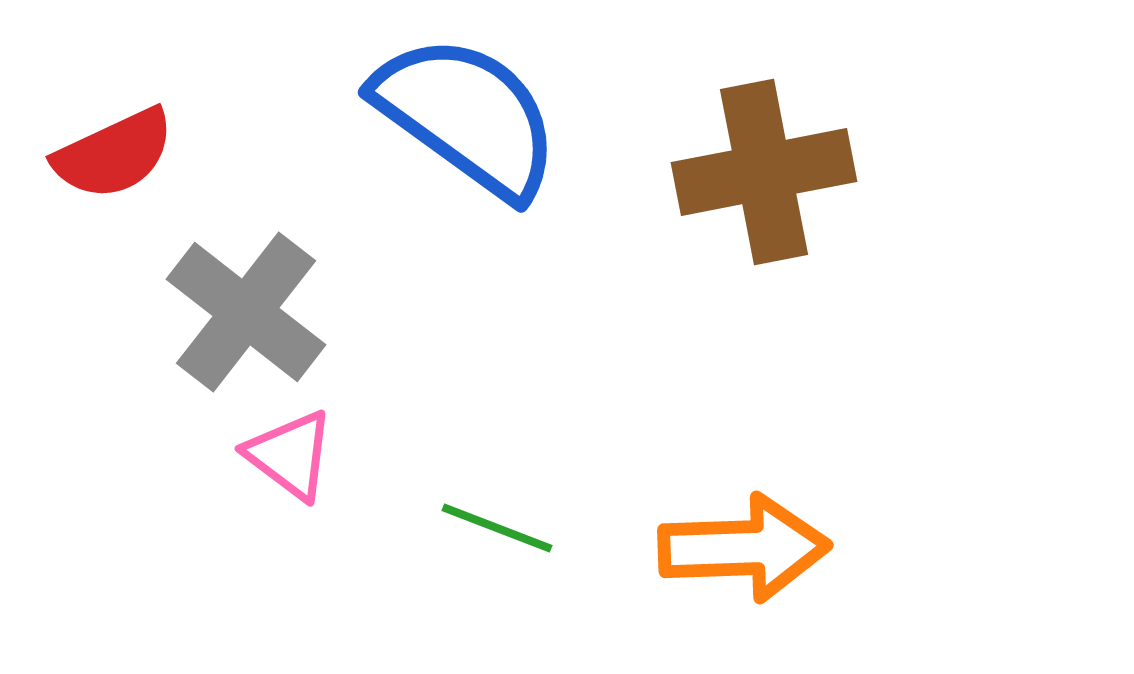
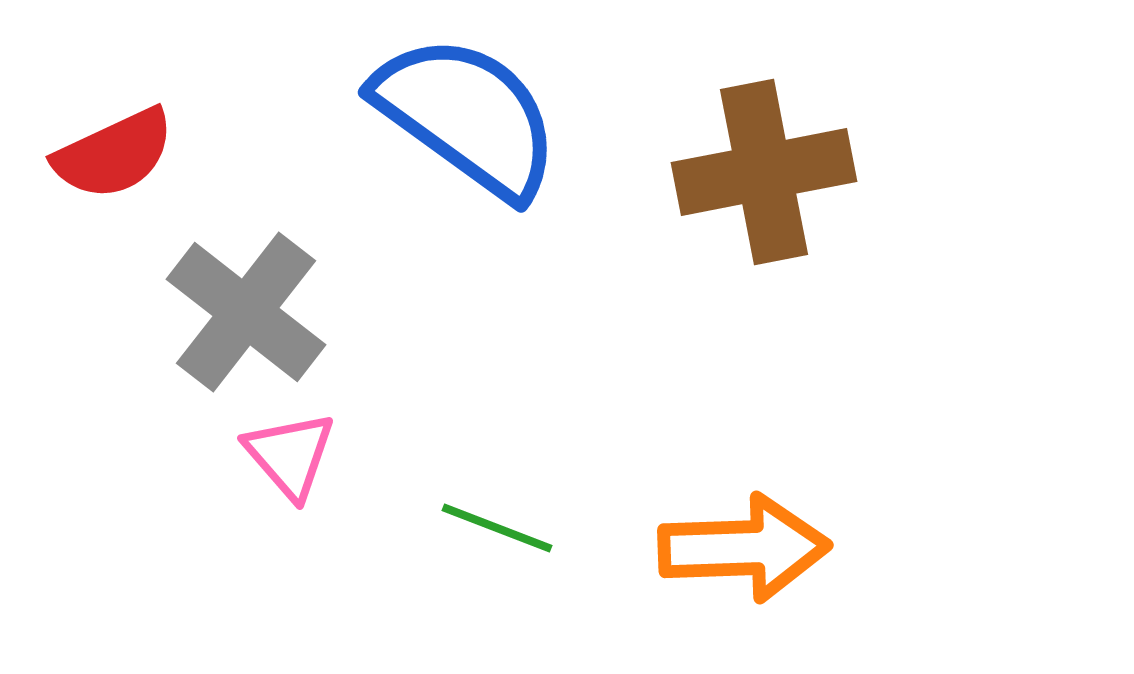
pink triangle: rotated 12 degrees clockwise
